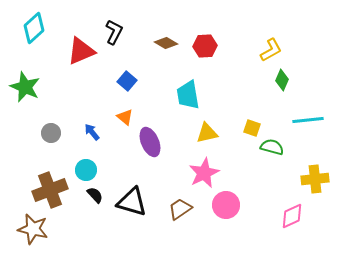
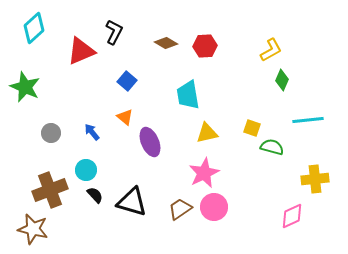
pink circle: moved 12 px left, 2 px down
